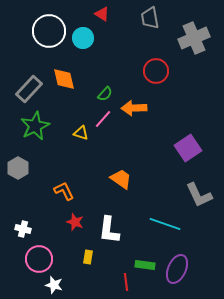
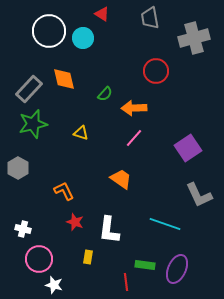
gray cross: rotated 8 degrees clockwise
pink line: moved 31 px right, 19 px down
green star: moved 2 px left, 2 px up; rotated 12 degrees clockwise
